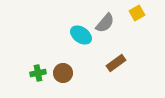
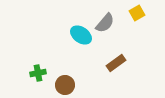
brown circle: moved 2 px right, 12 px down
